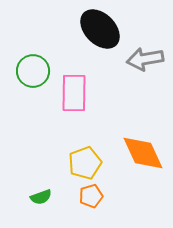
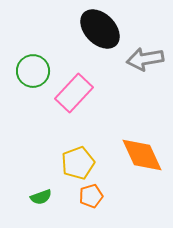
pink rectangle: rotated 42 degrees clockwise
orange diamond: moved 1 px left, 2 px down
yellow pentagon: moved 7 px left
